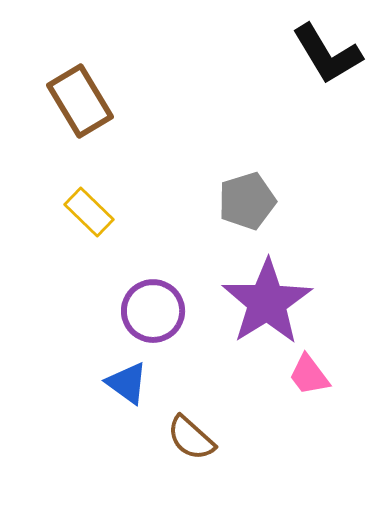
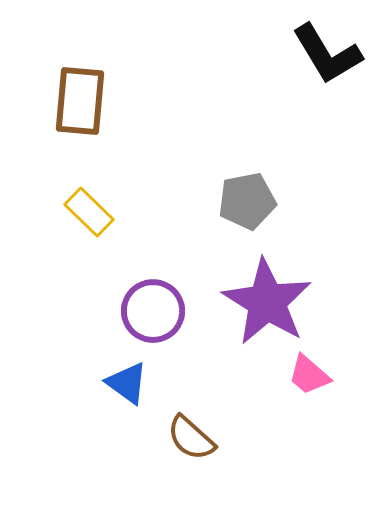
brown rectangle: rotated 36 degrees clockwise
gray pentagon: rotated 6 degrees clockwise
purple star: rotated 8 degrees counterclockwise
pink trapezoid: rotated 12 degrees counterclockwise
